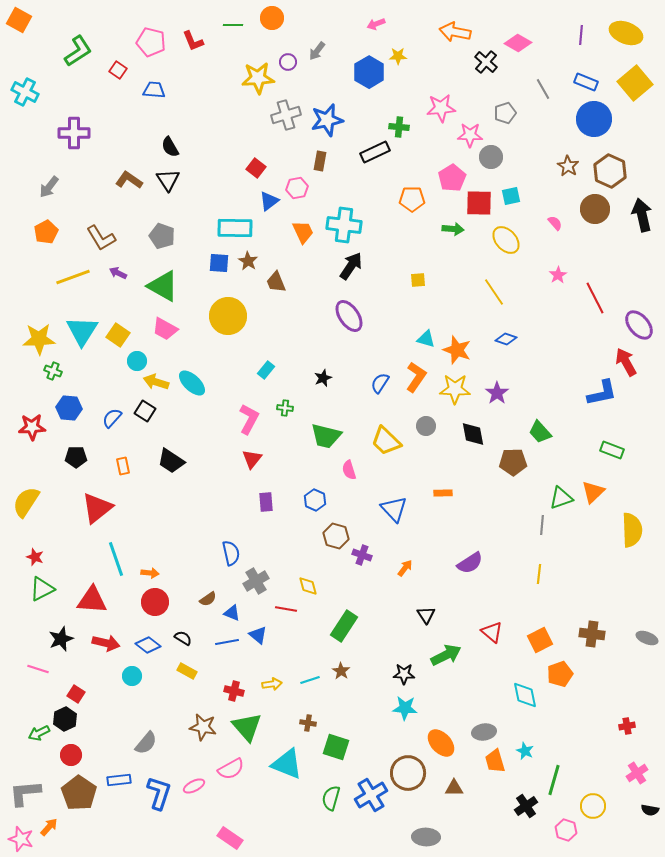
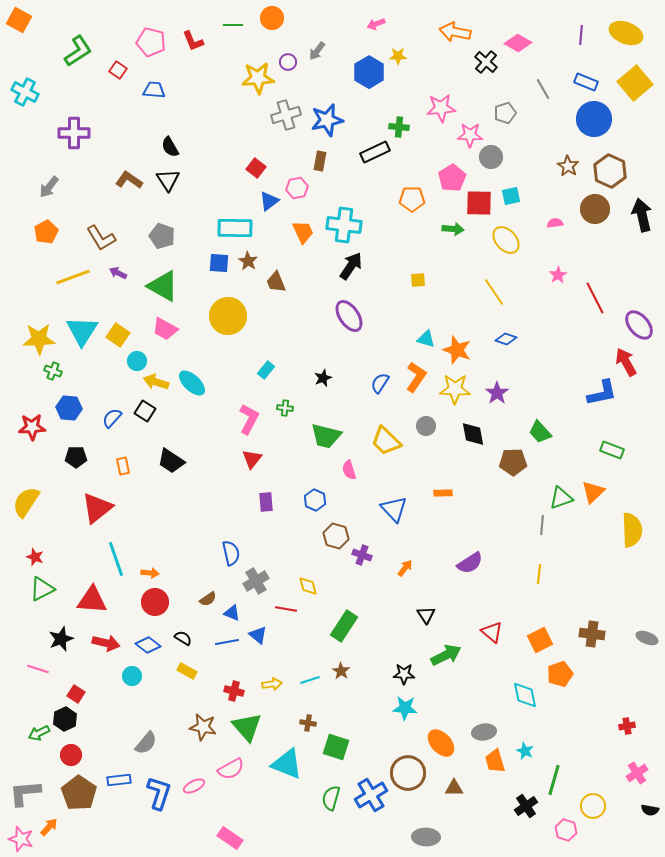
pink semicircle at (555, 223): rotated 56 degrees counterclockwise
